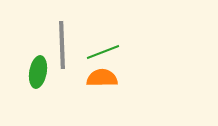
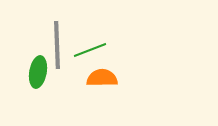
gray line: moved 5 px left
green line: moved 13 px left, 2 px up
